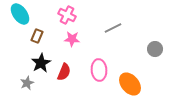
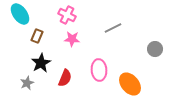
red semicircle: moved 1 px right, 6 px down
